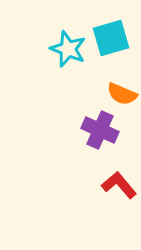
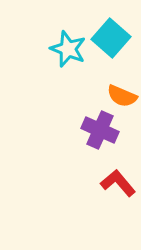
cyan square: rotated 33 degrees counterclockwise
orange semicircle: moved 2 px down
red L-shape: moved 1 px left, 2 px up
